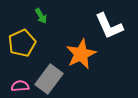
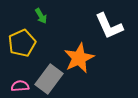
orange star: moved 2 px left, 4 px down
